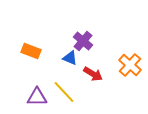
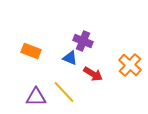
purple cross: rotated 18 degrees counterclockwise
purple triangle: moved 1 px left
